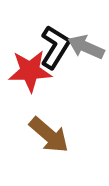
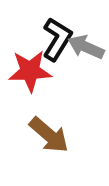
black L-shape: moved 2 px right, 8 px up
